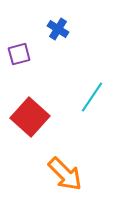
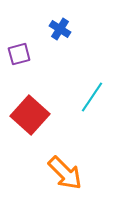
blue cross: moved 2 px right
red square: moved 2 px up
orange arrow: moved 1 px up
